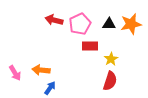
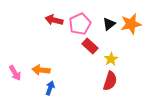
black triangle: rotated 40 degrees counterclockwise
red rectangle: rotated 42 degrees clockwise
blue arrow: rotated 16 degrees counterclockwise
